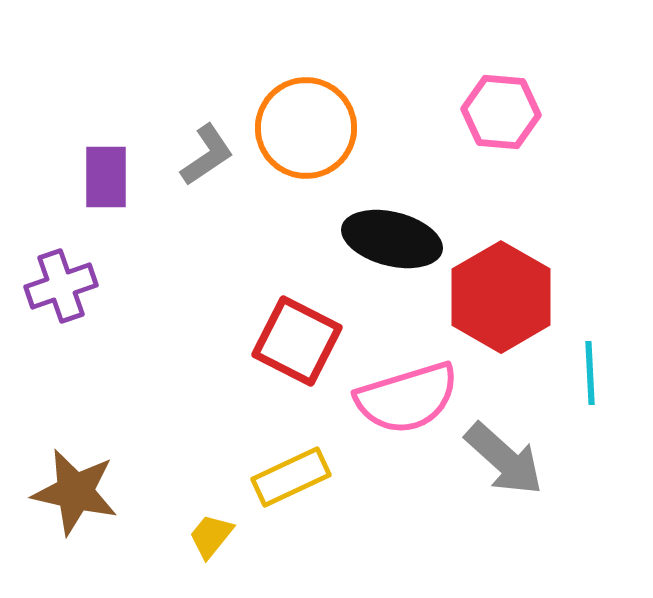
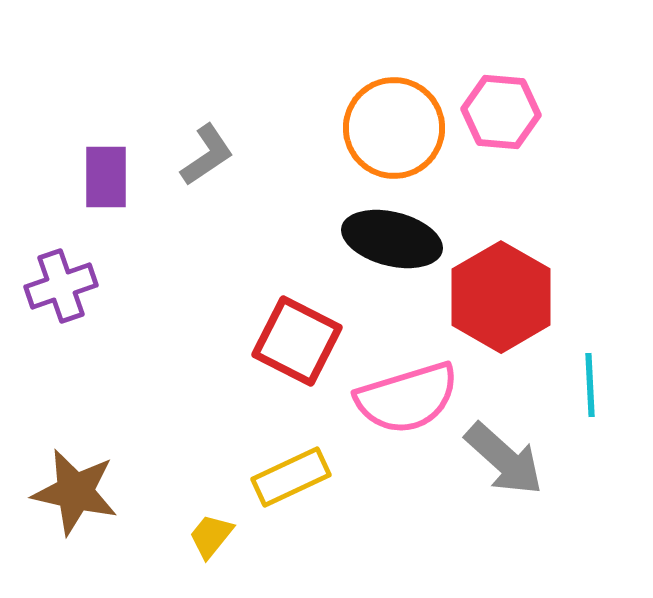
orange circle: moved 88 px right
cyan line: moved 12 px down
